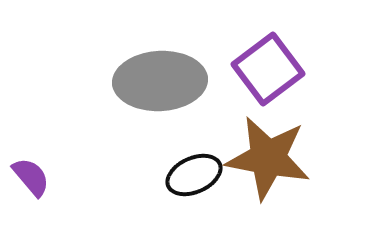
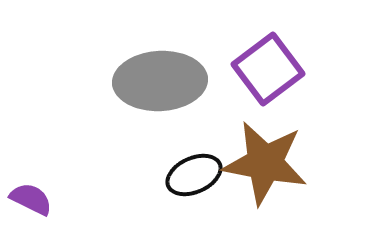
brown star: moved 3 px left, 5 px down
purple semicircle: moved 22 px down; rotated 24 degrees counterclockwise
